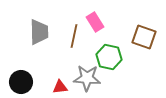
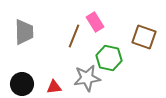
gray trapezoid: moved 15 px left
brown line: rotated 10 degrees clockwise
green hexagon: moved 1 px down
gray star: rotated 12 degrees counterclockwise
black circle: moved 1 px right, 2 px down
red triangle: moved 6 px left
